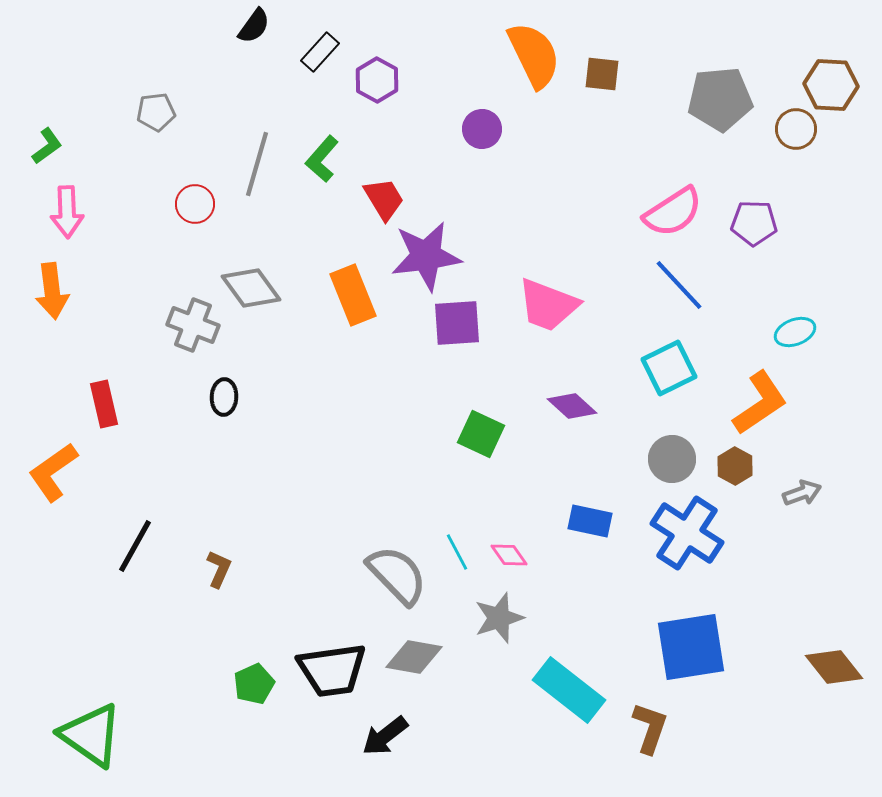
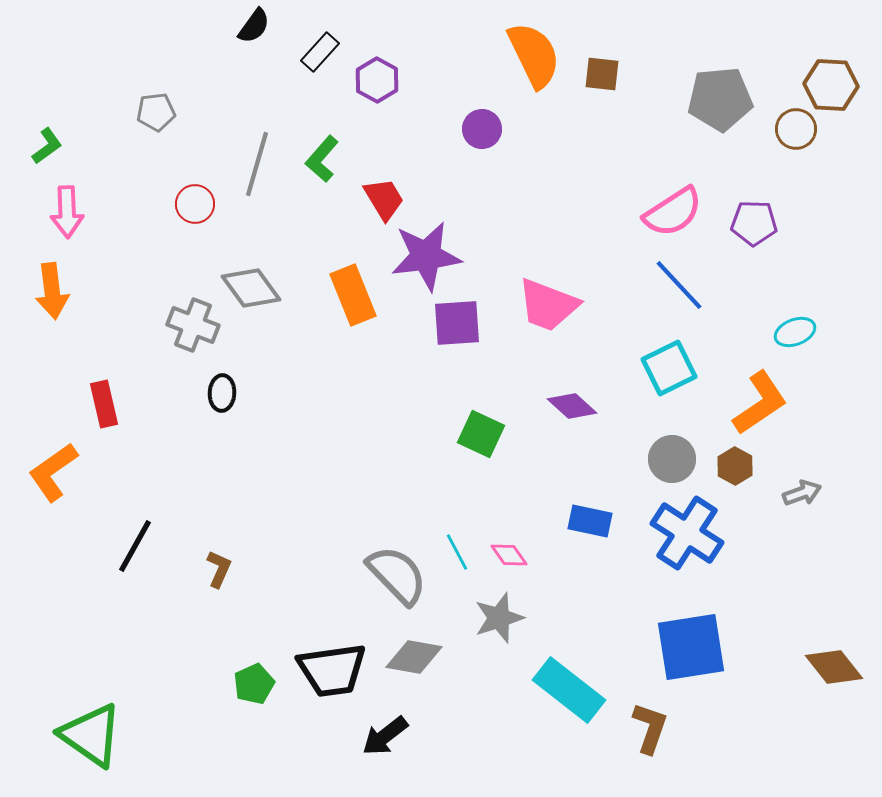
black ellipse at (224, 397): moved 2 px left, 4 px up
